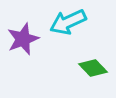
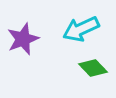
cyan arrow: moved 13 px right, 7 px down
